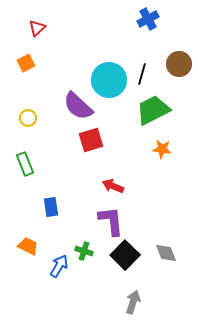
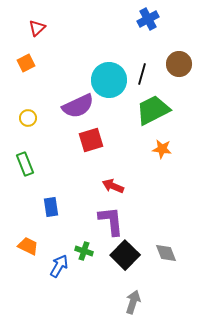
purple semicircle: rotated 68 degrees counterclockwise
